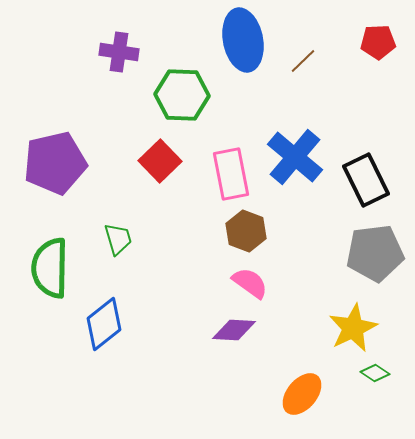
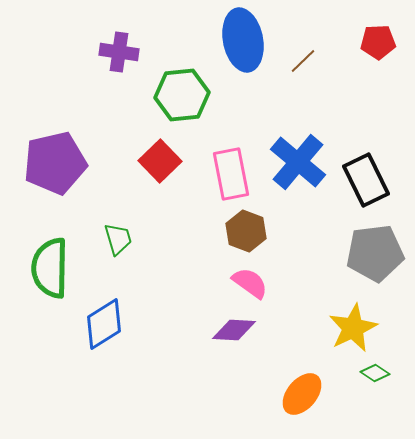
green hexagon: rotated 8 degrees counterclockwise
blue cross: moved 3 px right, 5 px down
blue diamond: rotated 6 degrees clockwise
